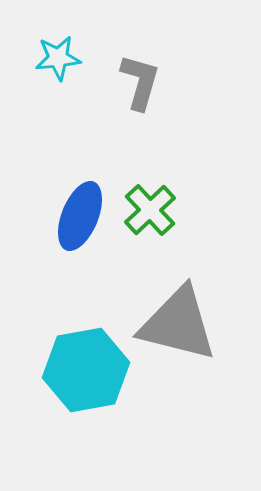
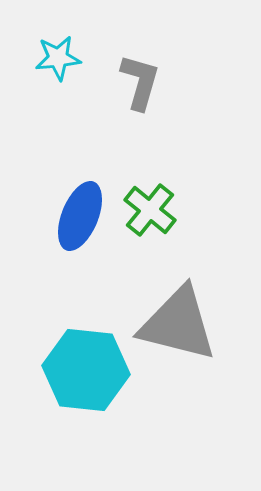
green cross: rotated 8 degrees counterclockwise
cyan hexagon: rotated 16 degrees clockwise
